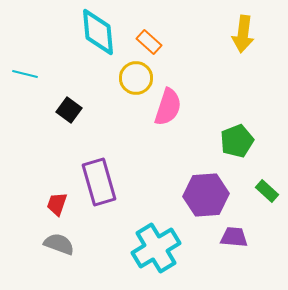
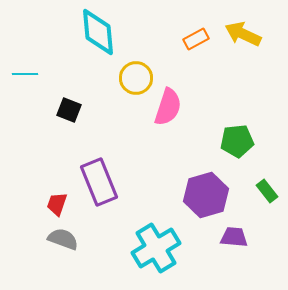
yellow arrow: rotated 108 degrees clockwise
orange rectangle: moved 47 px right, 3 px up; rotated 70 degrees counterclockwise
cyan line: rotated 15 degrees counterclockwise
black square: rotated 15 degrees counterclockwise
green pentagon: rotated 16 degrees clockwise
purple rectangle: rotated 6 degrees counterclockwise
green rectangle: rotated 10 degrees clockwise
purple hexagon: rotated 12 degrees counterclockwise
gray semicircle: moved 4 px right, 5 px up
